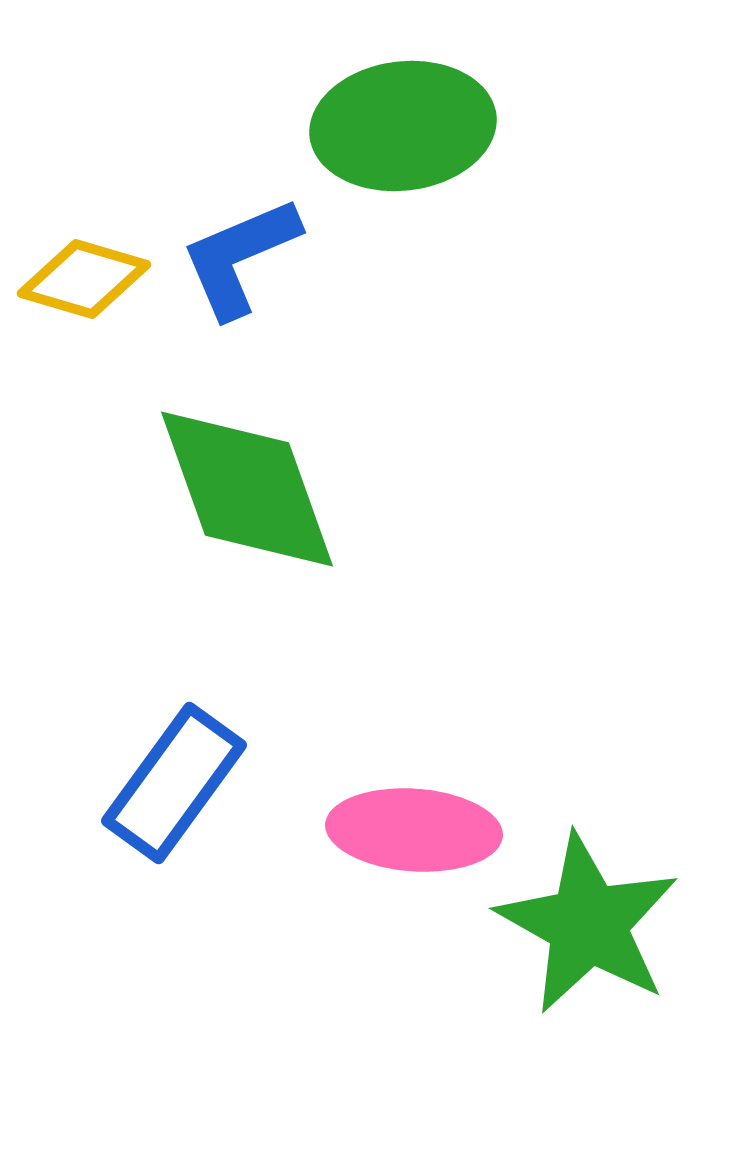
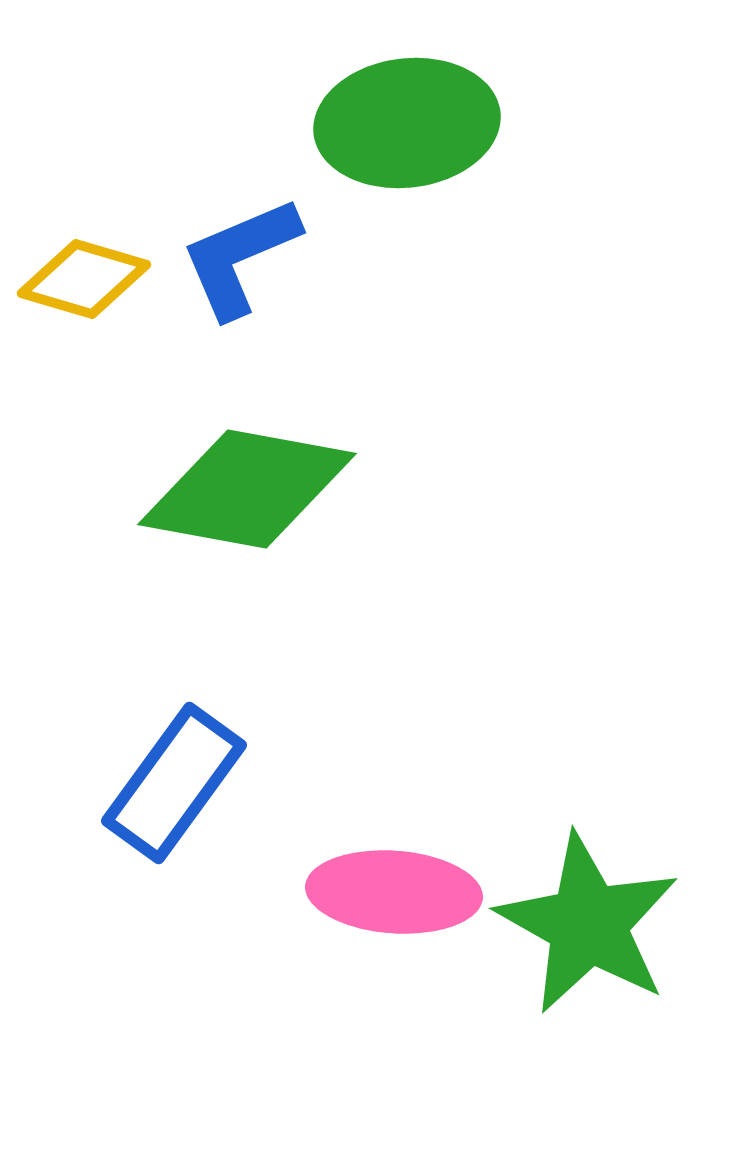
green ellipse: moved 4 px right, 3 px up
green diamond: rotated 60 degrees counterclockwise
pink ellipse: moved 20 px left, 62 px down
